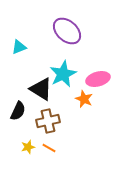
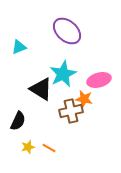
pink ellipse: moved 1 px right, 1 px down
orange star: rotated 12 degrees counterclockwise
black semicircle: moved 10 px down
brown cross: moved 23 px right, 10 px up
